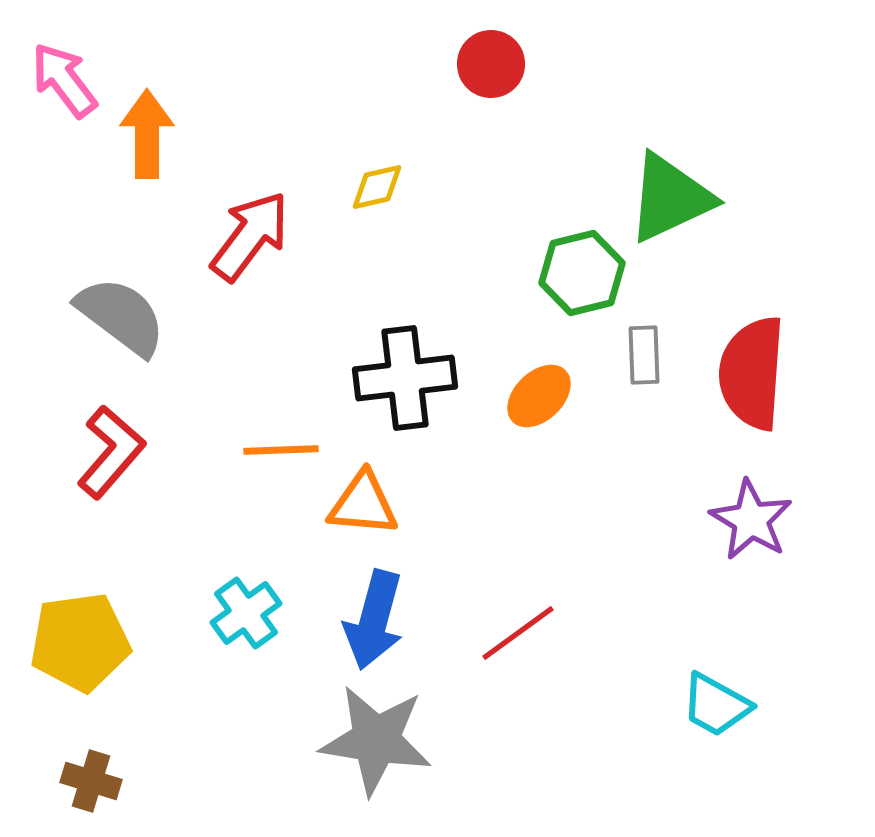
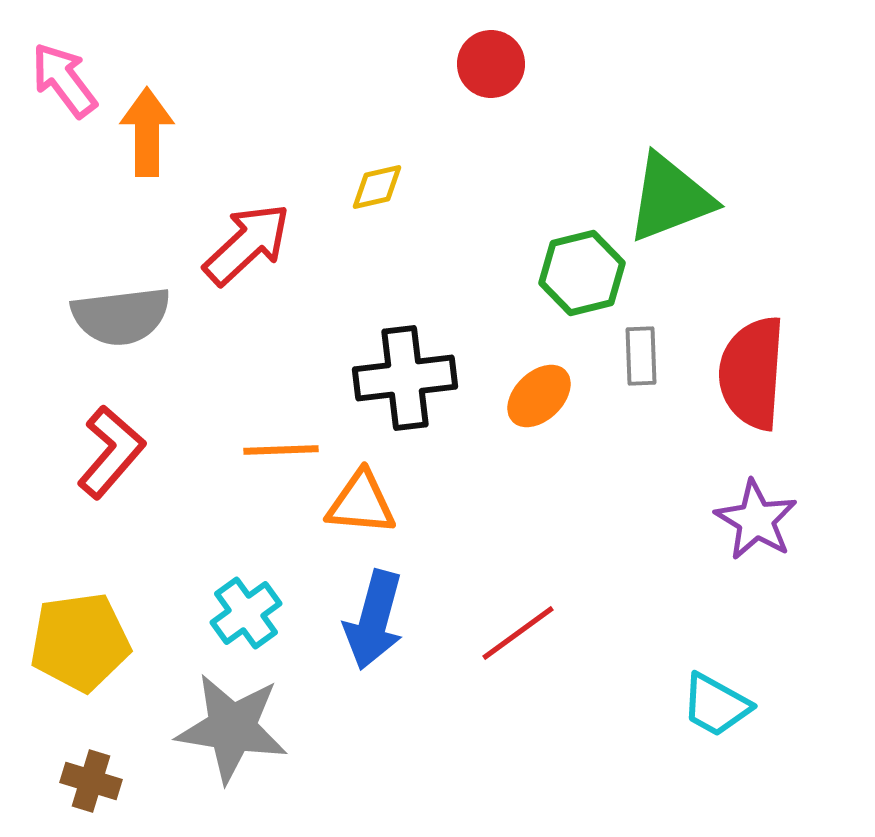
orange arrow: moved 2 px up
green triangle: rotated 4 degrees clockwise
red arrow: moved 3 px left, 8 px down; rotated 10 degrees clockwise
gray semicircle: rotated 136 degrees clockwise
gray rectangle: moved 3 px left, 1 px down
orange triangle: moved 2 px left, 1 px up
purple star: moved 5 px right
gray star: moved 144 px left, 12 px up
